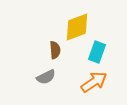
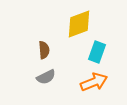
yellow diamond: moved 2 px right, 3 px up
brown semicircle: moved 11 px left
orange arrow: rotated 12 degrees clockwise
